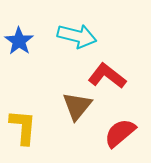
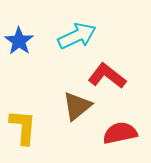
cyan arrow: rotated 39 degrees counterclockwise
brown triangle: rotated 12 degrees clockwise
red semicircle: rotated 28 degrees clockwise
